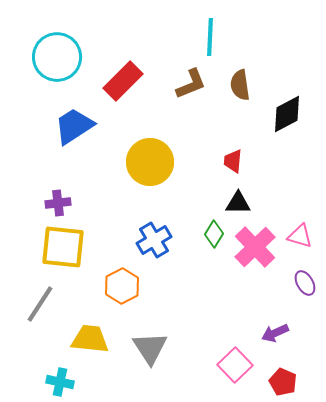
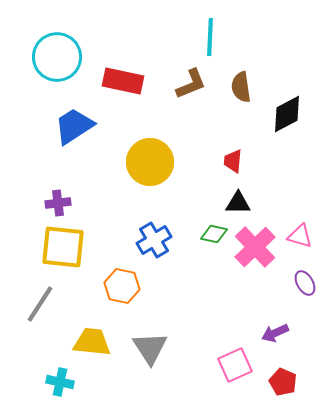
red rectangle: rotated 57 degrees clockwise
brown semicircle: moved 1 px right, 2 px down
green diamond: rotated 72 degrees clockwise
orange hexagon: rotated 20 degrees counterclockwise
yellow trapezoid: moved 2 px right, 3 px down
pink square: rotated 20 degrees clockwise
